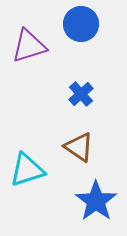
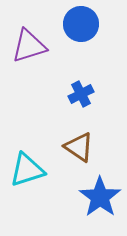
blue cross: rotated 15 degrees clockwise
blue star: moved 4 px right, 4 px up
